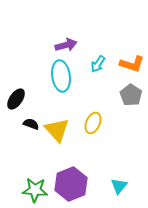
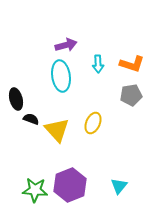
cyan arrow: rotated 36 degrees counterclockwise
gray pentagon: rotated 30 degrees clockwise
black ellipse: rotated 50 degrees counterclockwise
black semicircle: moved 5 px up
purple hexagon: moved 1 px left, 1 px down
